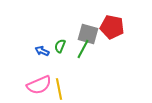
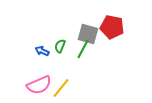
yellow line: moved 2 px right, 1 px up; rotated 50 degrees clockwise
